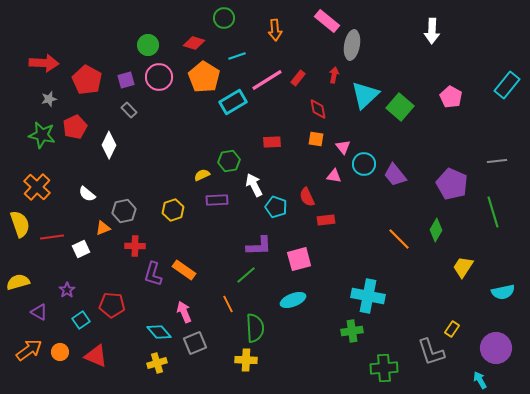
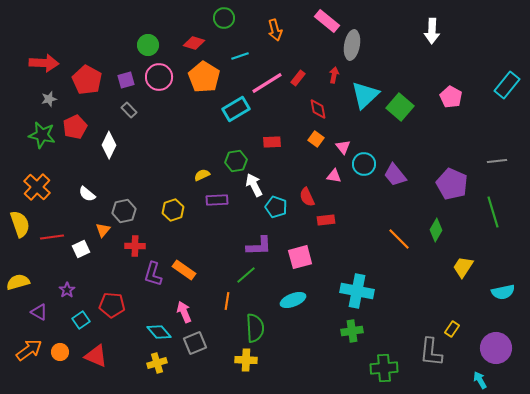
orange arrow at (275, 30): rotated 10 degrees counterclockwise
cyan line at (237, 56): moved 3 px right
pink line at (267, 80): moved 3 px down
cyan rectangle at (233, 102): moved 3 px right, 7 px down
orange square at (316, 139): rotated 28 degrees clockwise
green hexagon at (229, 161): moved 7 px right
orange triangle at (103, 228): moved 2 px down; rotated 28 degrees counterclockwise
pink square at (299, 259): moved 1 px right, 2 px up
cyan cross at (368, 296): moved 11 px left, 5 px up
orange line at (228, 304): moved 1 px left, 3 px up; rotated 36 degrees clockwise
gray L-shape at (431, 352): rotated 24 degrees clockwise
